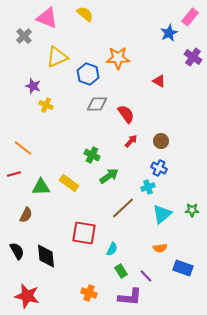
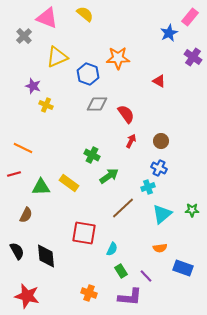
red arrow: rotated 16 degrees counterclockwise
orange line: rotated 12 degrees counterclockwise
